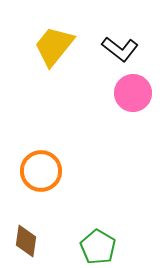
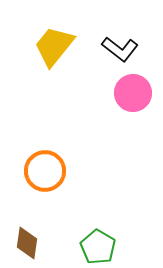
orange circle: moved 4 px right
brown diamond: moved 1 px right, 2 px down
